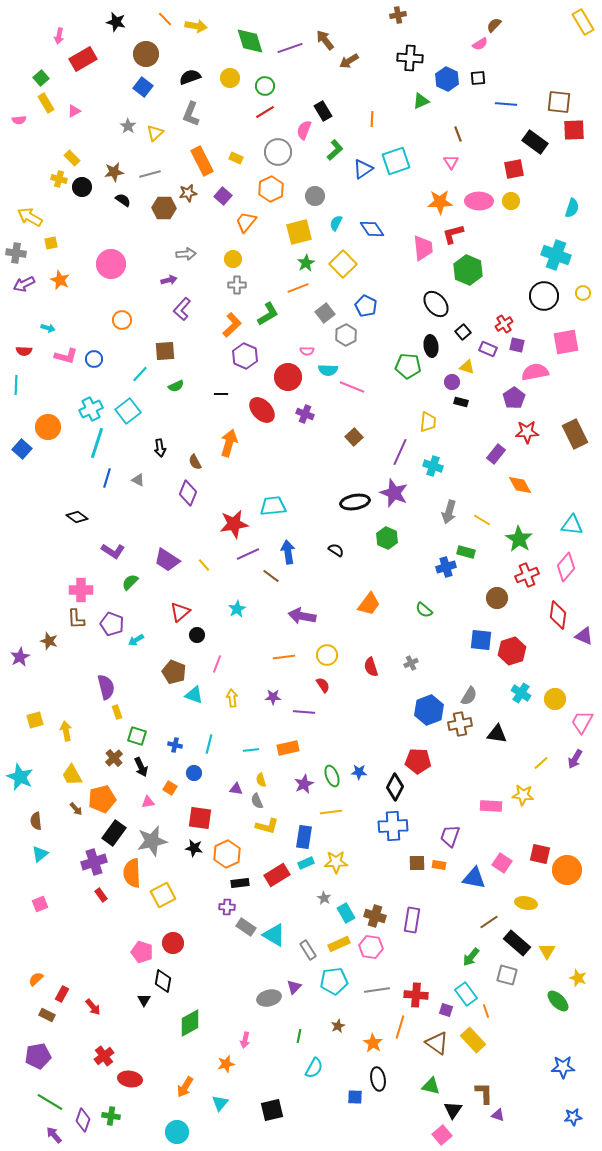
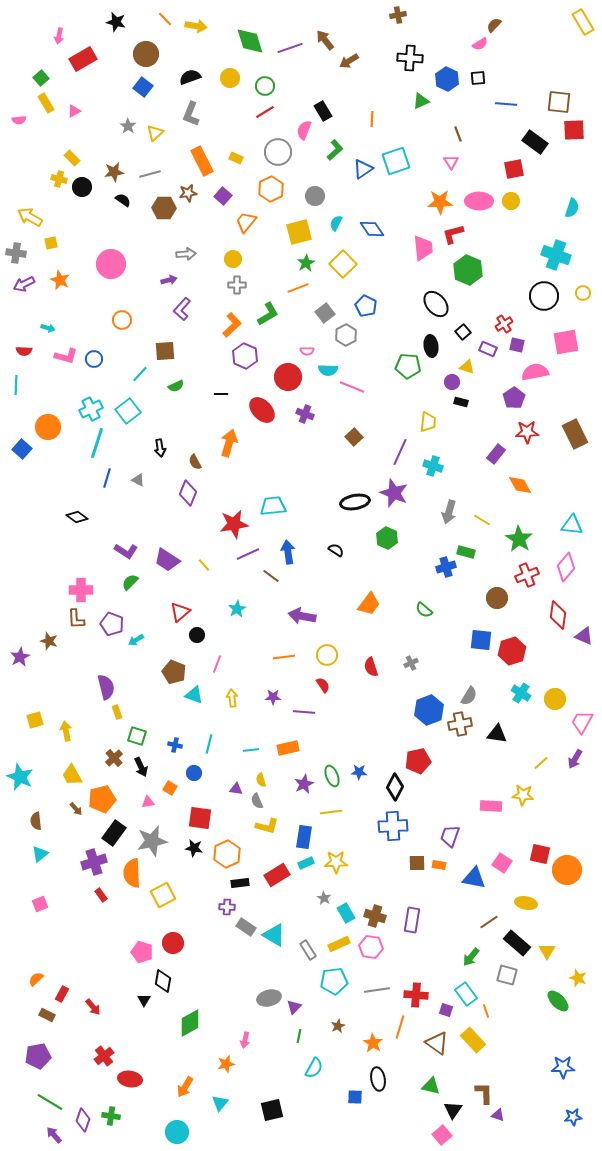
purple L-shape at (113, 551): moved 13 px right
red pentagon at (418, 761): rotated 15 degrees counterclockwise
purple triangle at (294, 987): moved 20 px down
